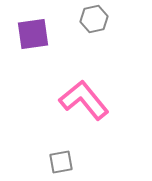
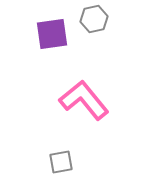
purple square: moved 19 px right
